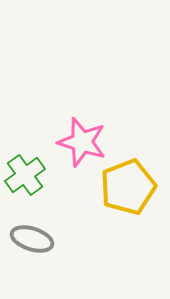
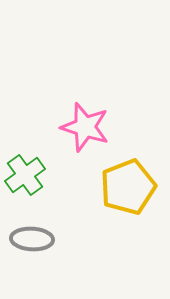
pink star: moved 3 px right, 15 px up
gray ellipse: rotated 15 degrees counterclockwise
